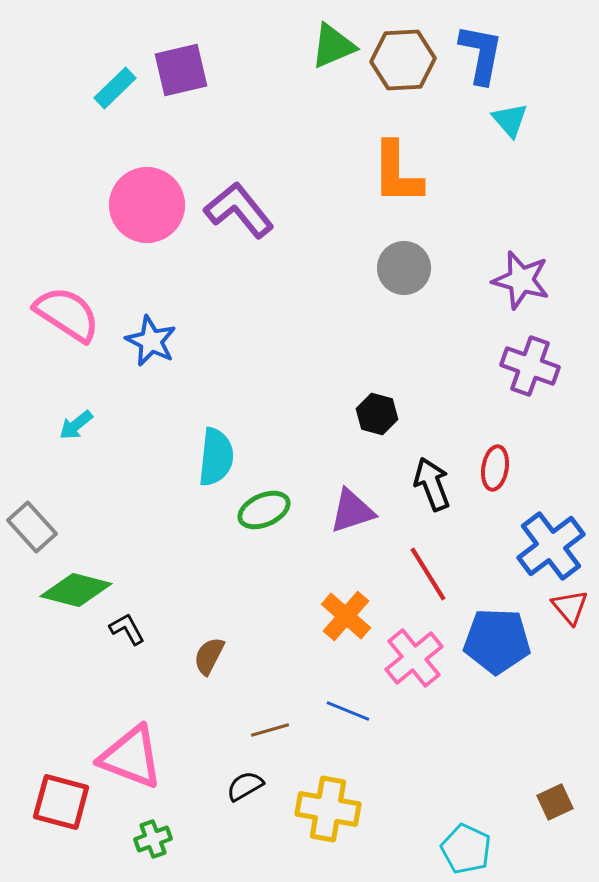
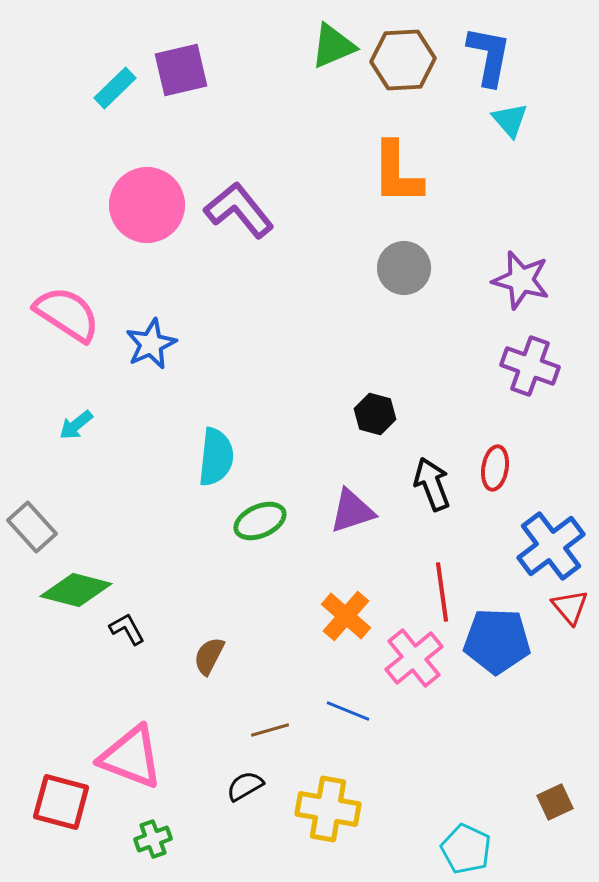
blue L-shape: moved 8 px right, 2 px down
blue star: moved 3 px down; rotated 21 degrees clockwise
black hexagon: moved 2 px left
green ellipse: moved 4 px left, 11 px down
red line: moved 14 px right, 18 px down; rotated 24 degrees clockwise
